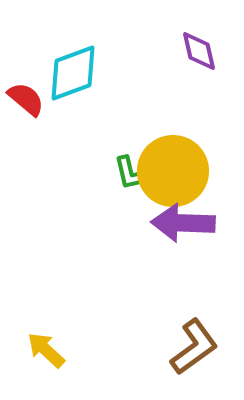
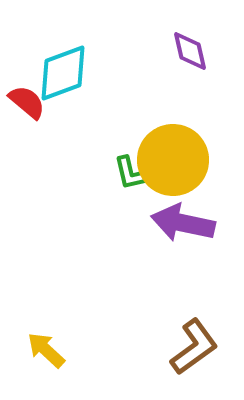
purple diamond: moved 9 px left
cyan diamond: moved 10 px left
red semicircle: moved 1 px right, 3 px down
yellow circle: moved 11 px up
purple arrow: rotated 10 degrees clockwise
